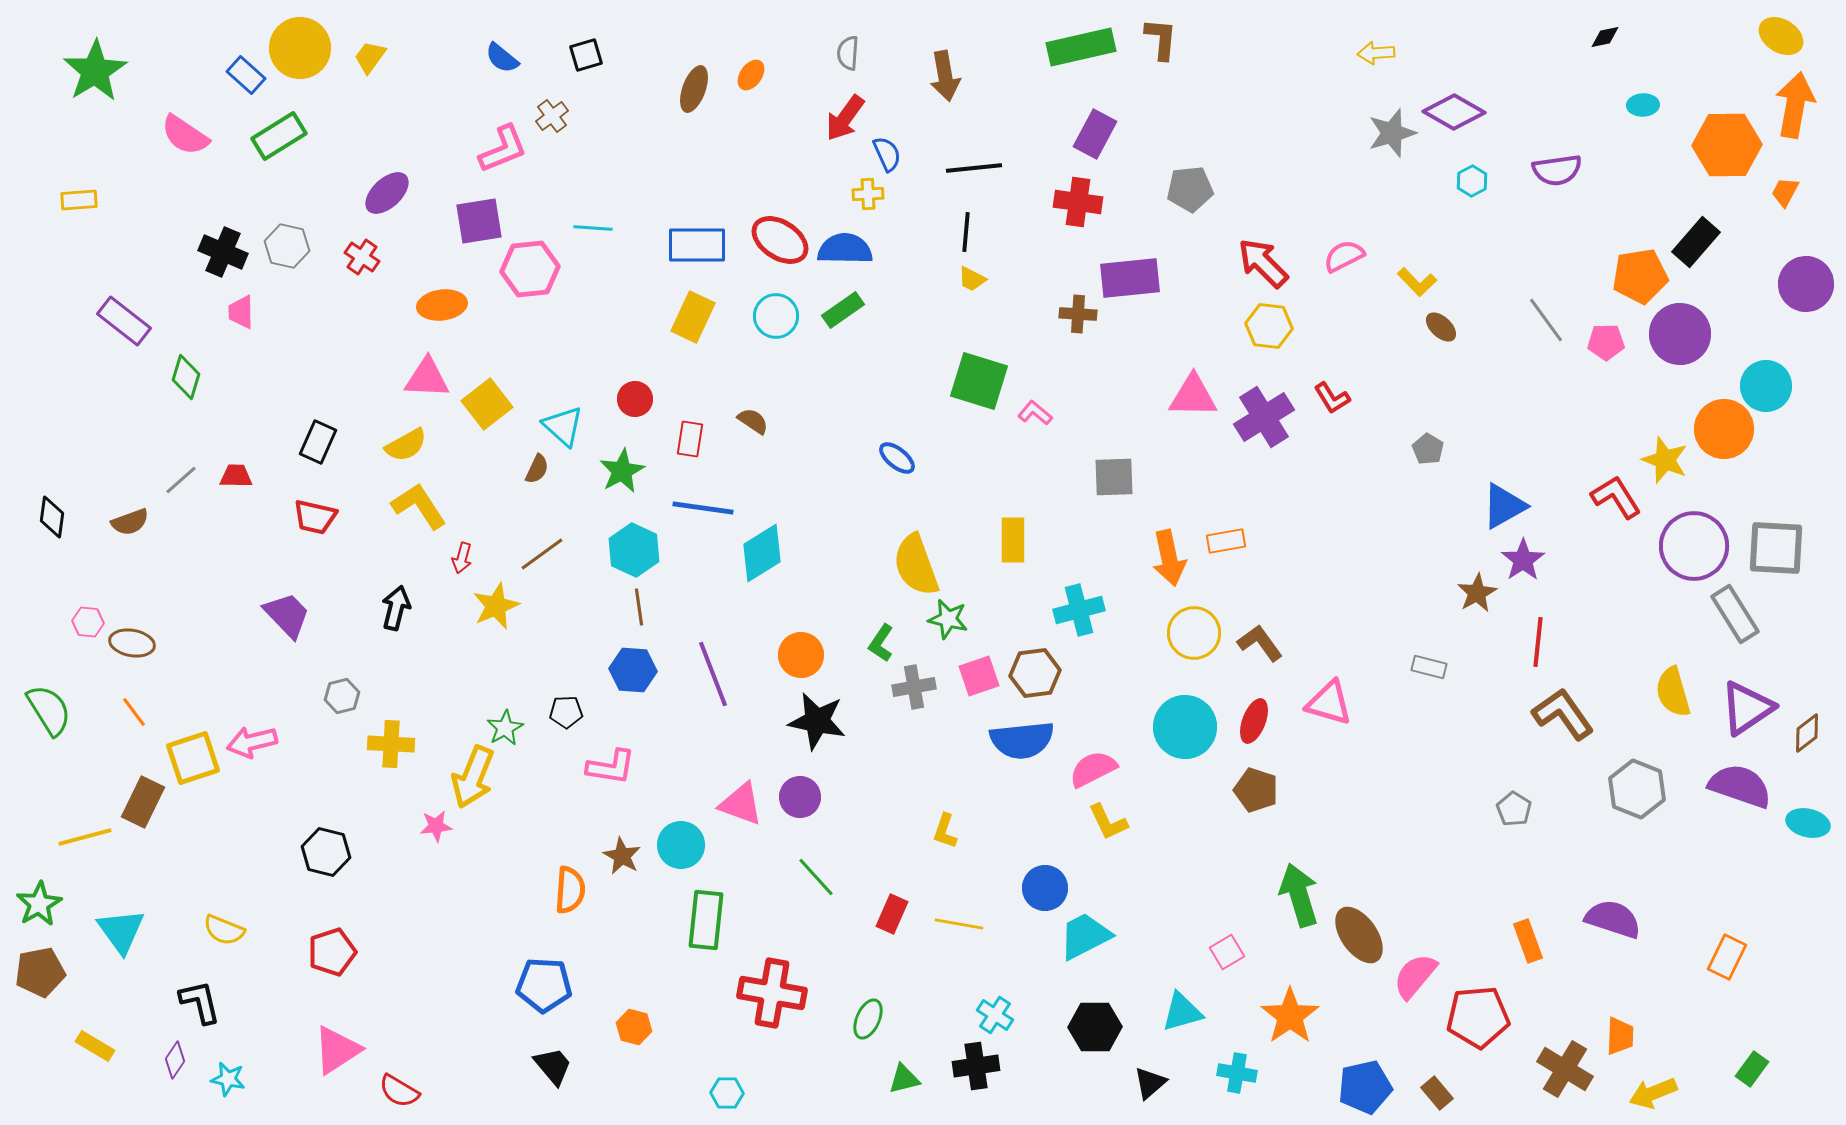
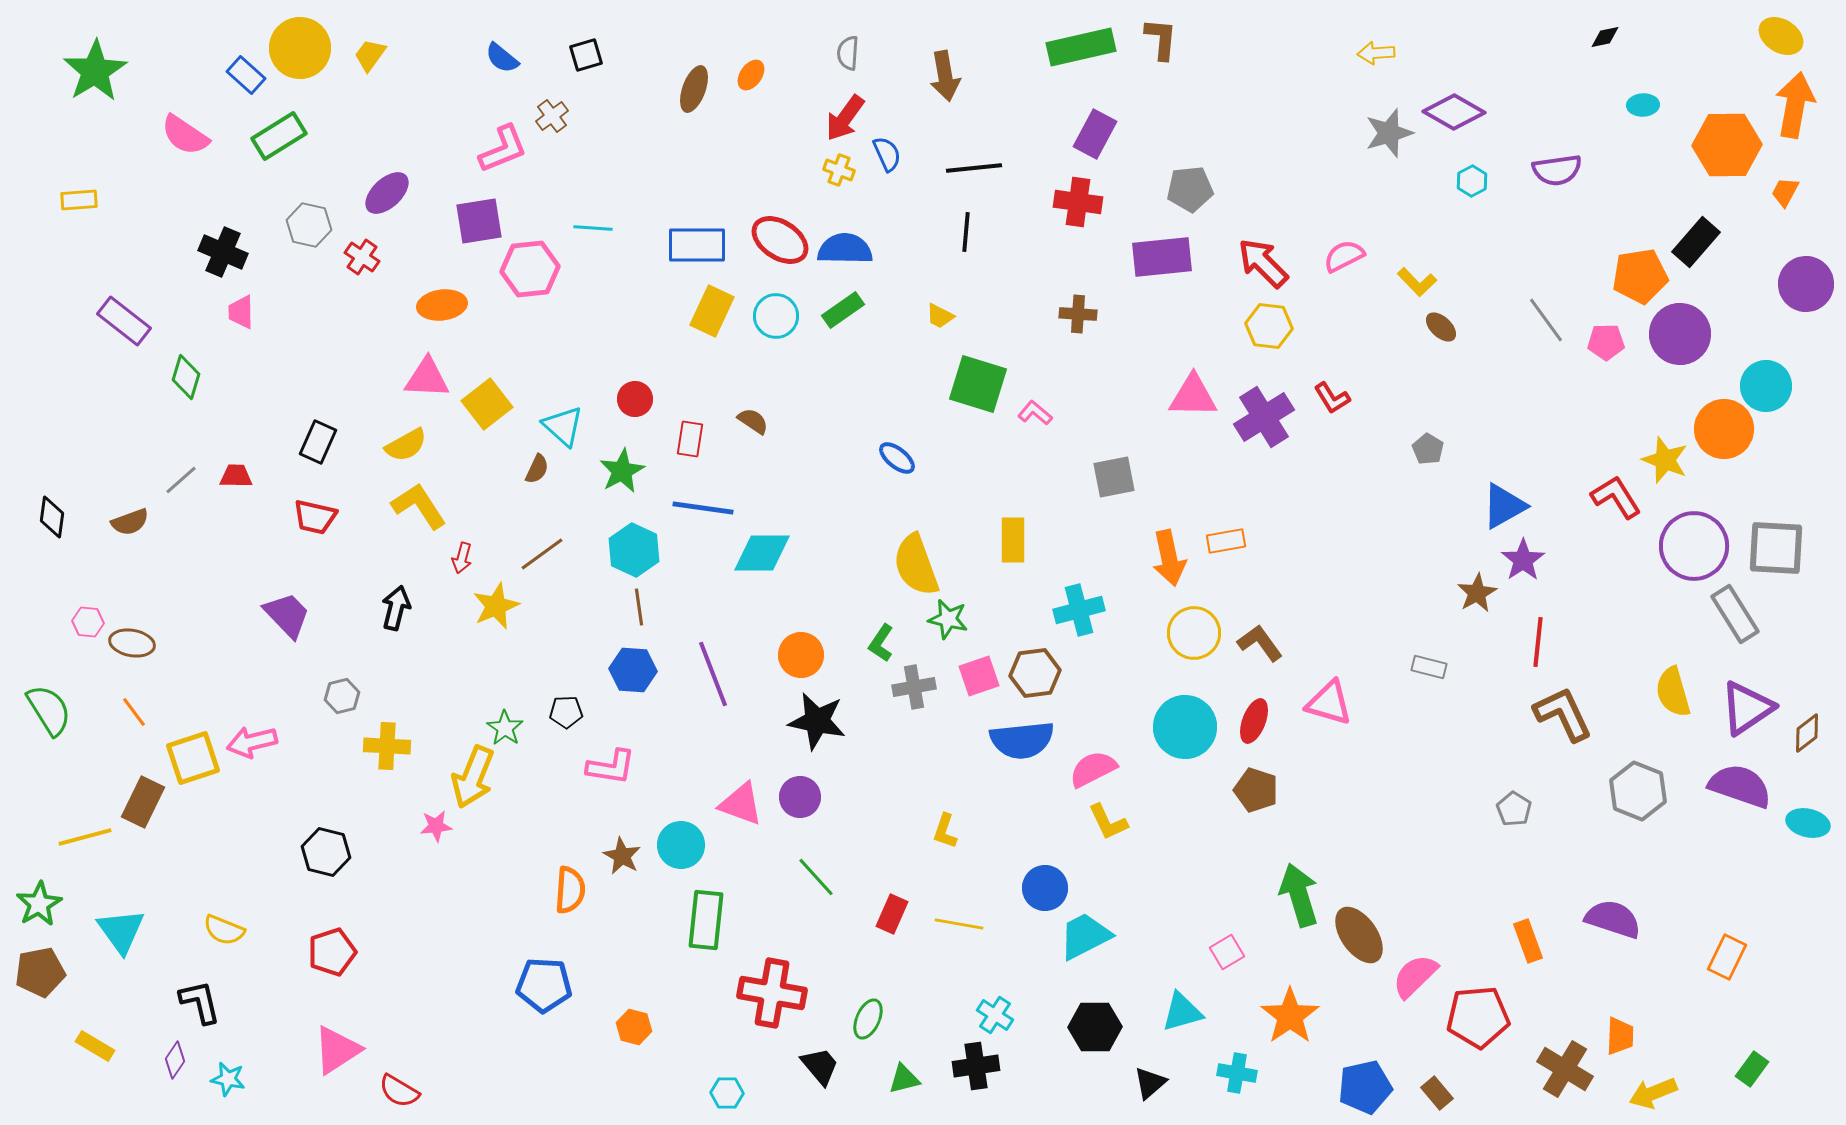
yellow trapezoid at (370, 57): moved 2 px up
gray star at (1392, 133): moved 3 px left
yellow cross at (868, 194): moved 29 px left, 24 px up; rotated 24 degrees clockwise
gray hexagon at (287, 246): moved 22 px right, 21 px up
purple rectangle at (1130, 278): moved 32 px right, 21 px up
yellow trapezoid at (972, 279): moved 32 px left, 37 px down
yellow rectangle at (693, 317): moved 19 px right, 6 px up
green square at (979, 381): moved 1 px left, 3 px down
gray square at (1114, 477): rotated 9 degrees counterclockwise
cyan diamond at (762, 553): rotated 32 degrees clockwise
brown L-shape at (1563, 714): rotated 10 degrees clockwise
green star at (505, 728): rotated 9 degrees counterclockwise
yellow cross at (391, 744): moved 4 px left, 2 px down
gray hexagon at (1637, 789): moved 1 px right, 2 px down
pink semicircle at (1415, 976): rotated 6 degrees clockwise
black trapezoid at (553, 1066): moved 267 px right
